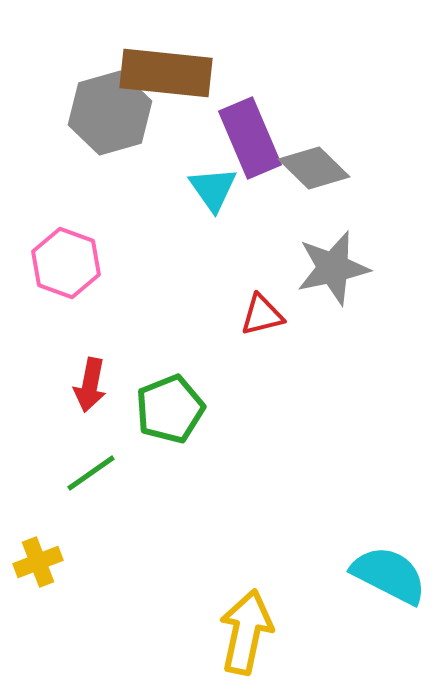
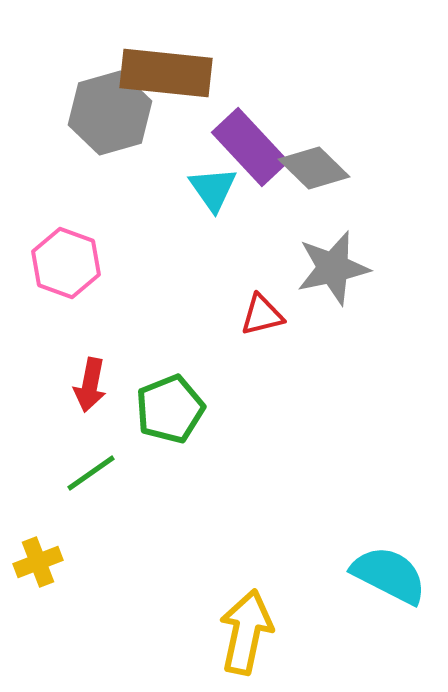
purple rectangle: moved 9 px down; rotated 20 degrees counterclockwise
